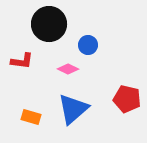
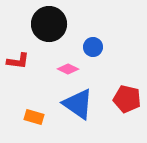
blue circle: moved 5 px right, 2 px down
red L-shape: moved 4 px left
blue triangle: moved 5 px right, 5 px up; rotated 44 degrees counterclockwise
orange rectangle: moved 3 px right
